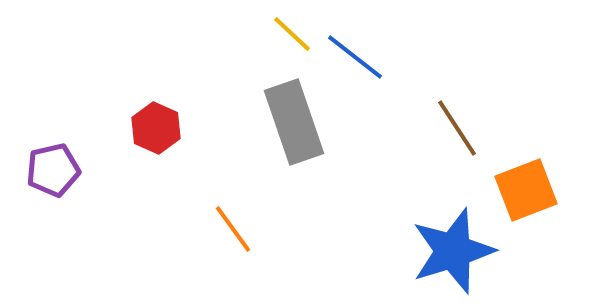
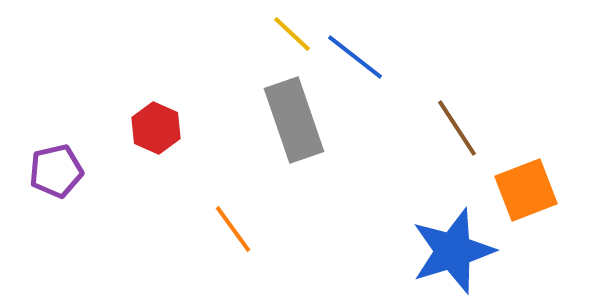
gray rectangle: moved 2 px up
purple pentagon: moved 3 px right, 1 px down
